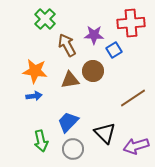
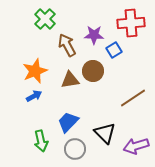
orange star: rotated 30 degrees counterclockwise
blue arrow: rotated 21 degrees counterclockwise
gray circle: moved 2 px right
